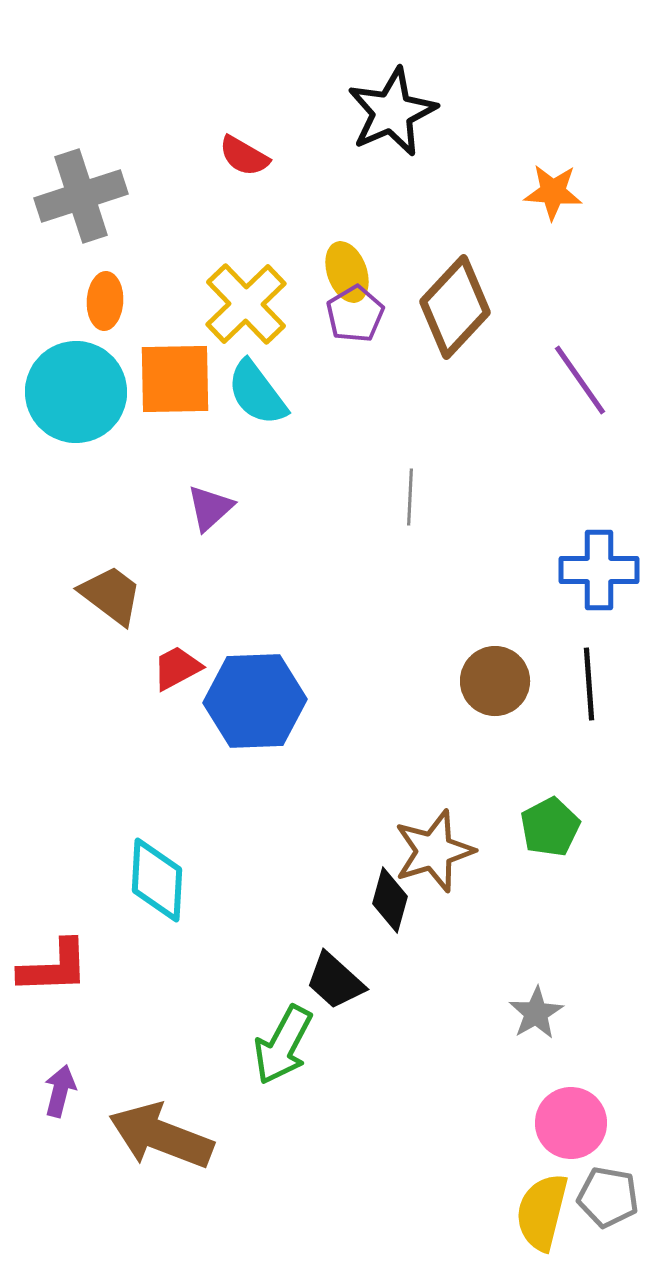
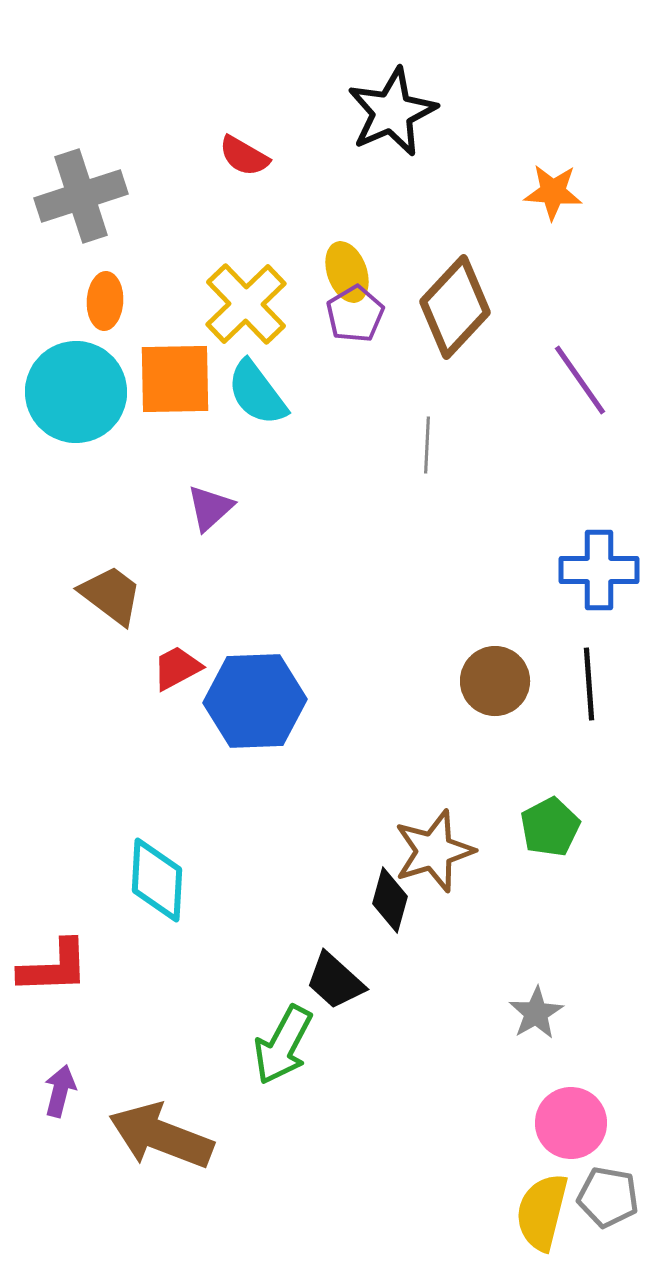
gray line: moved 17 px right, 52 px up
